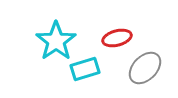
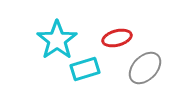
cyan star: moved 1 px right, 1 px up
